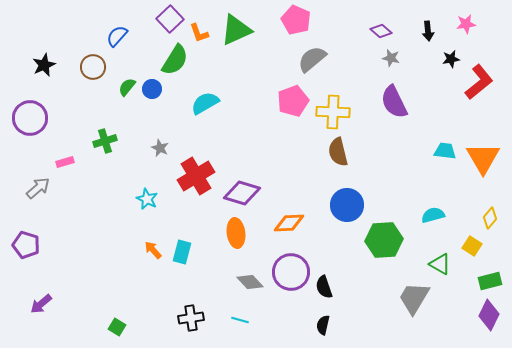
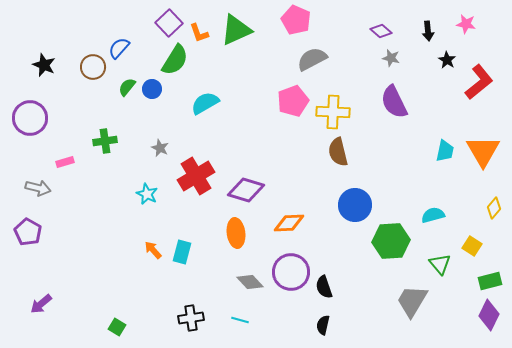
purple square at (170, 19): moved 1 px left, 4 px down
pink star at (466, 24): rotated 18 degrees clockwise
blue semicircle at (117, 36): moved 2 px right, 12 px down
gray semicircle at (312, 59): rotated 12 degrees clockwise
black star at (451, 59): moved 4 px left, 1 px down; rotated 30 degrees counterclockwise
black star at (44, 65): rotated 25 degrees counterclockwise
green cross at (105, 141): rotated 10 degrees clockwise
cyan trapezoid at (445, 151): rotated 95 degrees clockwise
orange triangle at (483, 158): moved 7 px up
gray arrow at (38, 188): rotated 55 degrees clockwise
purple diamond at (242, 193): moved 4 px right, 3 px up
cyan star at (147, 199): moved 5 px up
blue circle at (347, 205): moved 8 px right
yellow diamond at (490, 218): moved 4 px right, 10 px up
green hexagon at (384, 240): moved 7 px right, 1 px down
purple pentagon at (26, 245): moved 2 px right, 13 px up; rotated 12 degrees clockwise
green triangle at (440, 264): rotated 20 degrees clockwise
gray trapezoid at (414, 298): moved 2 px left, 3 px down
